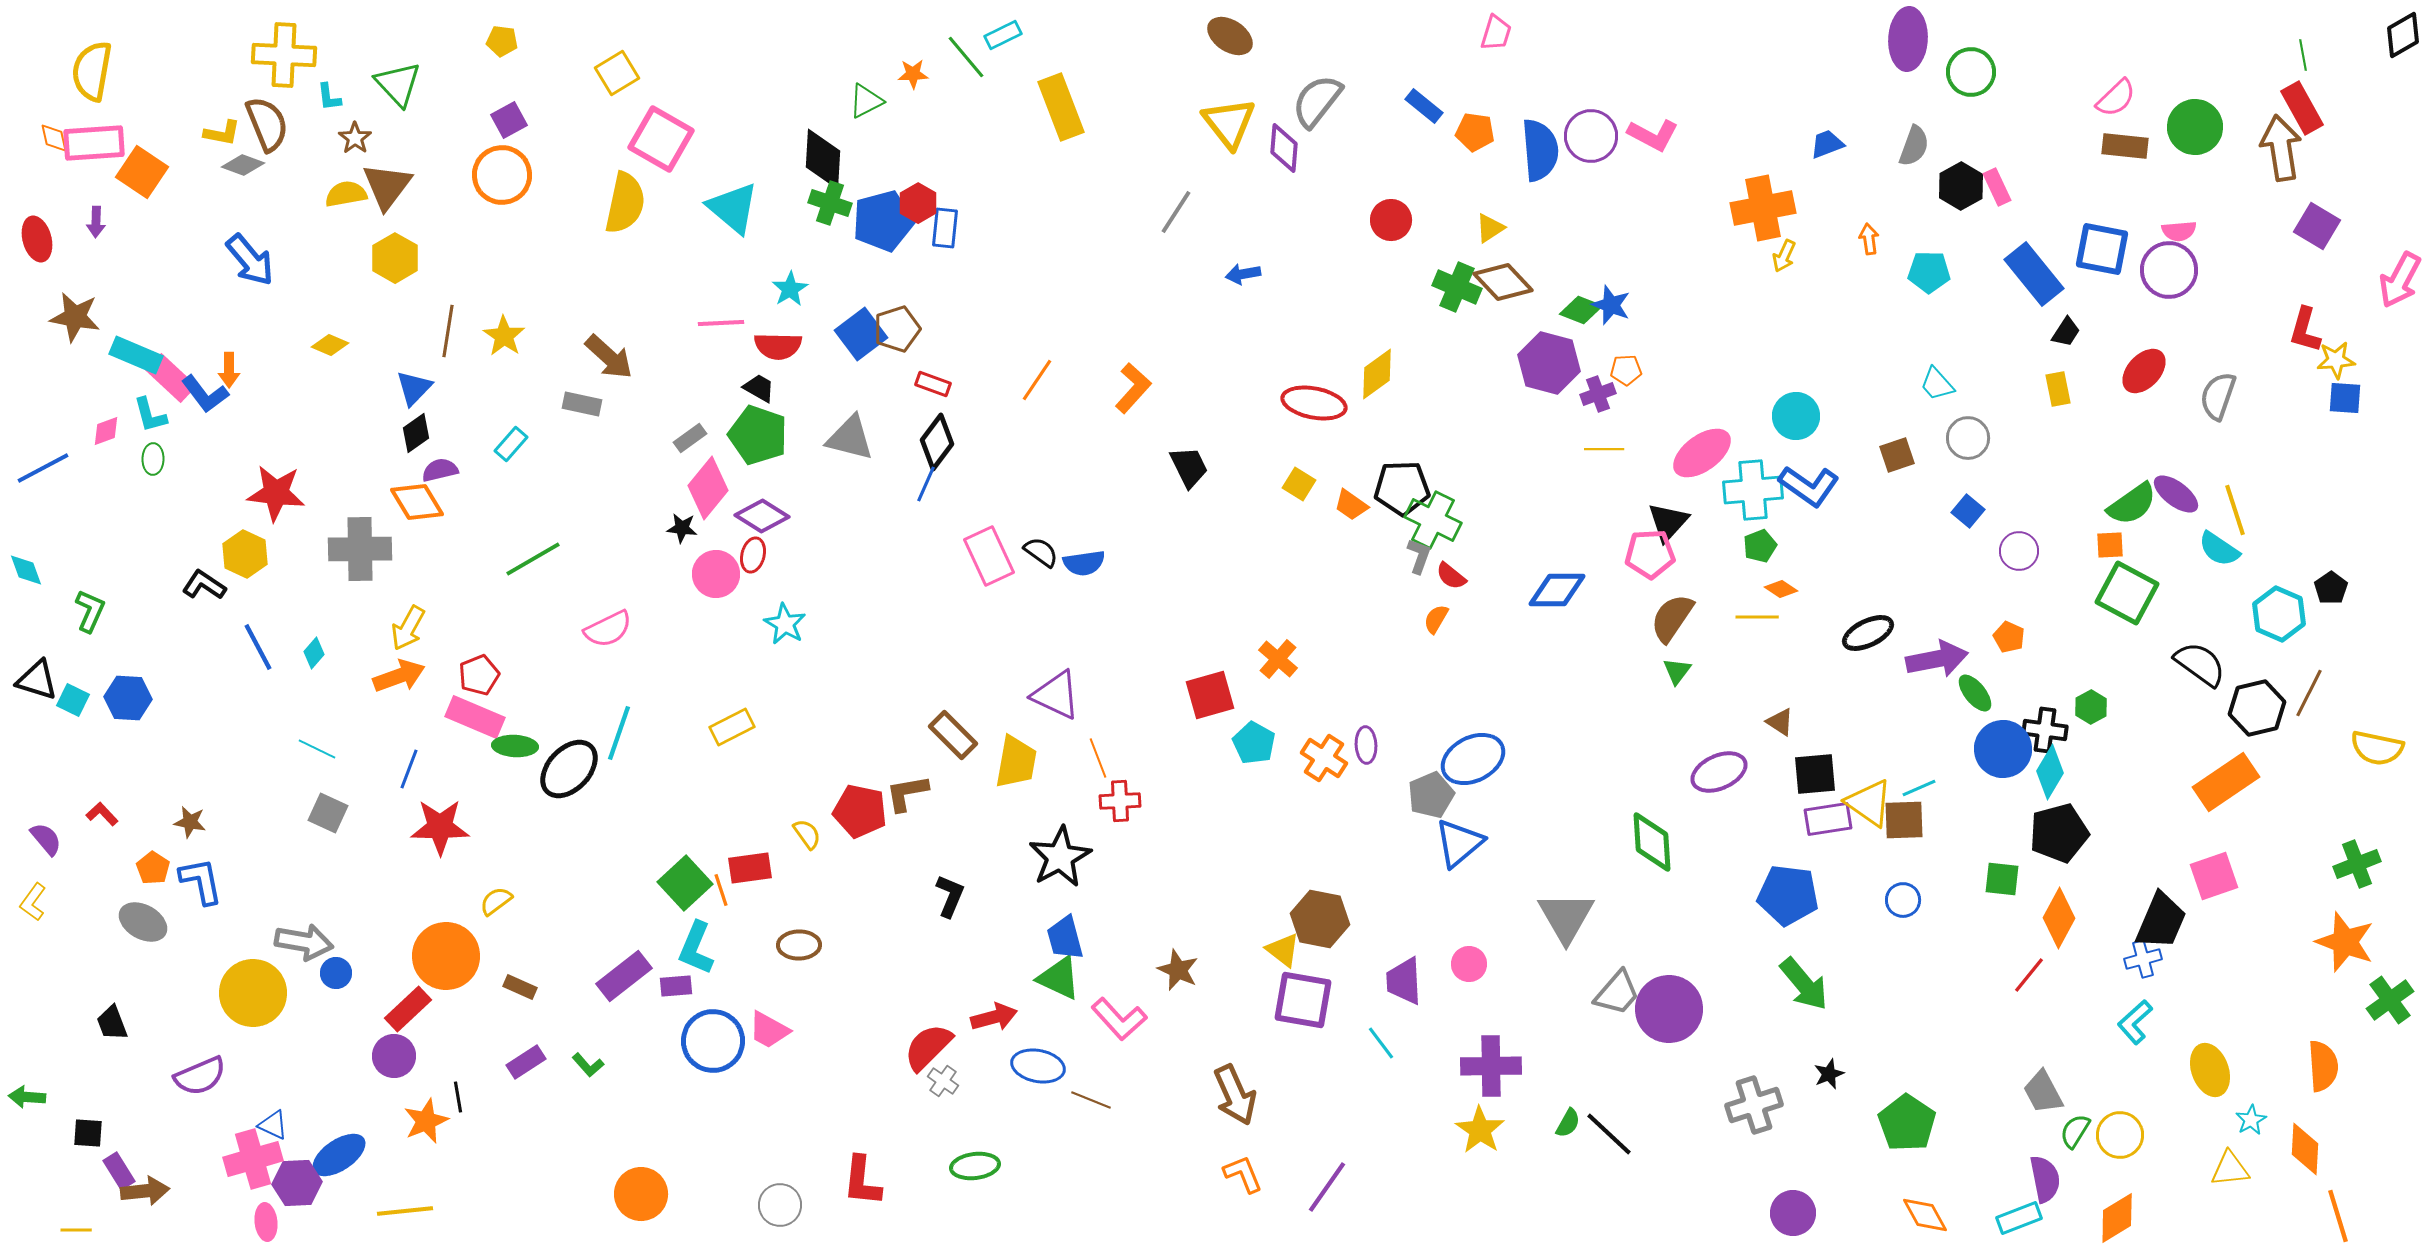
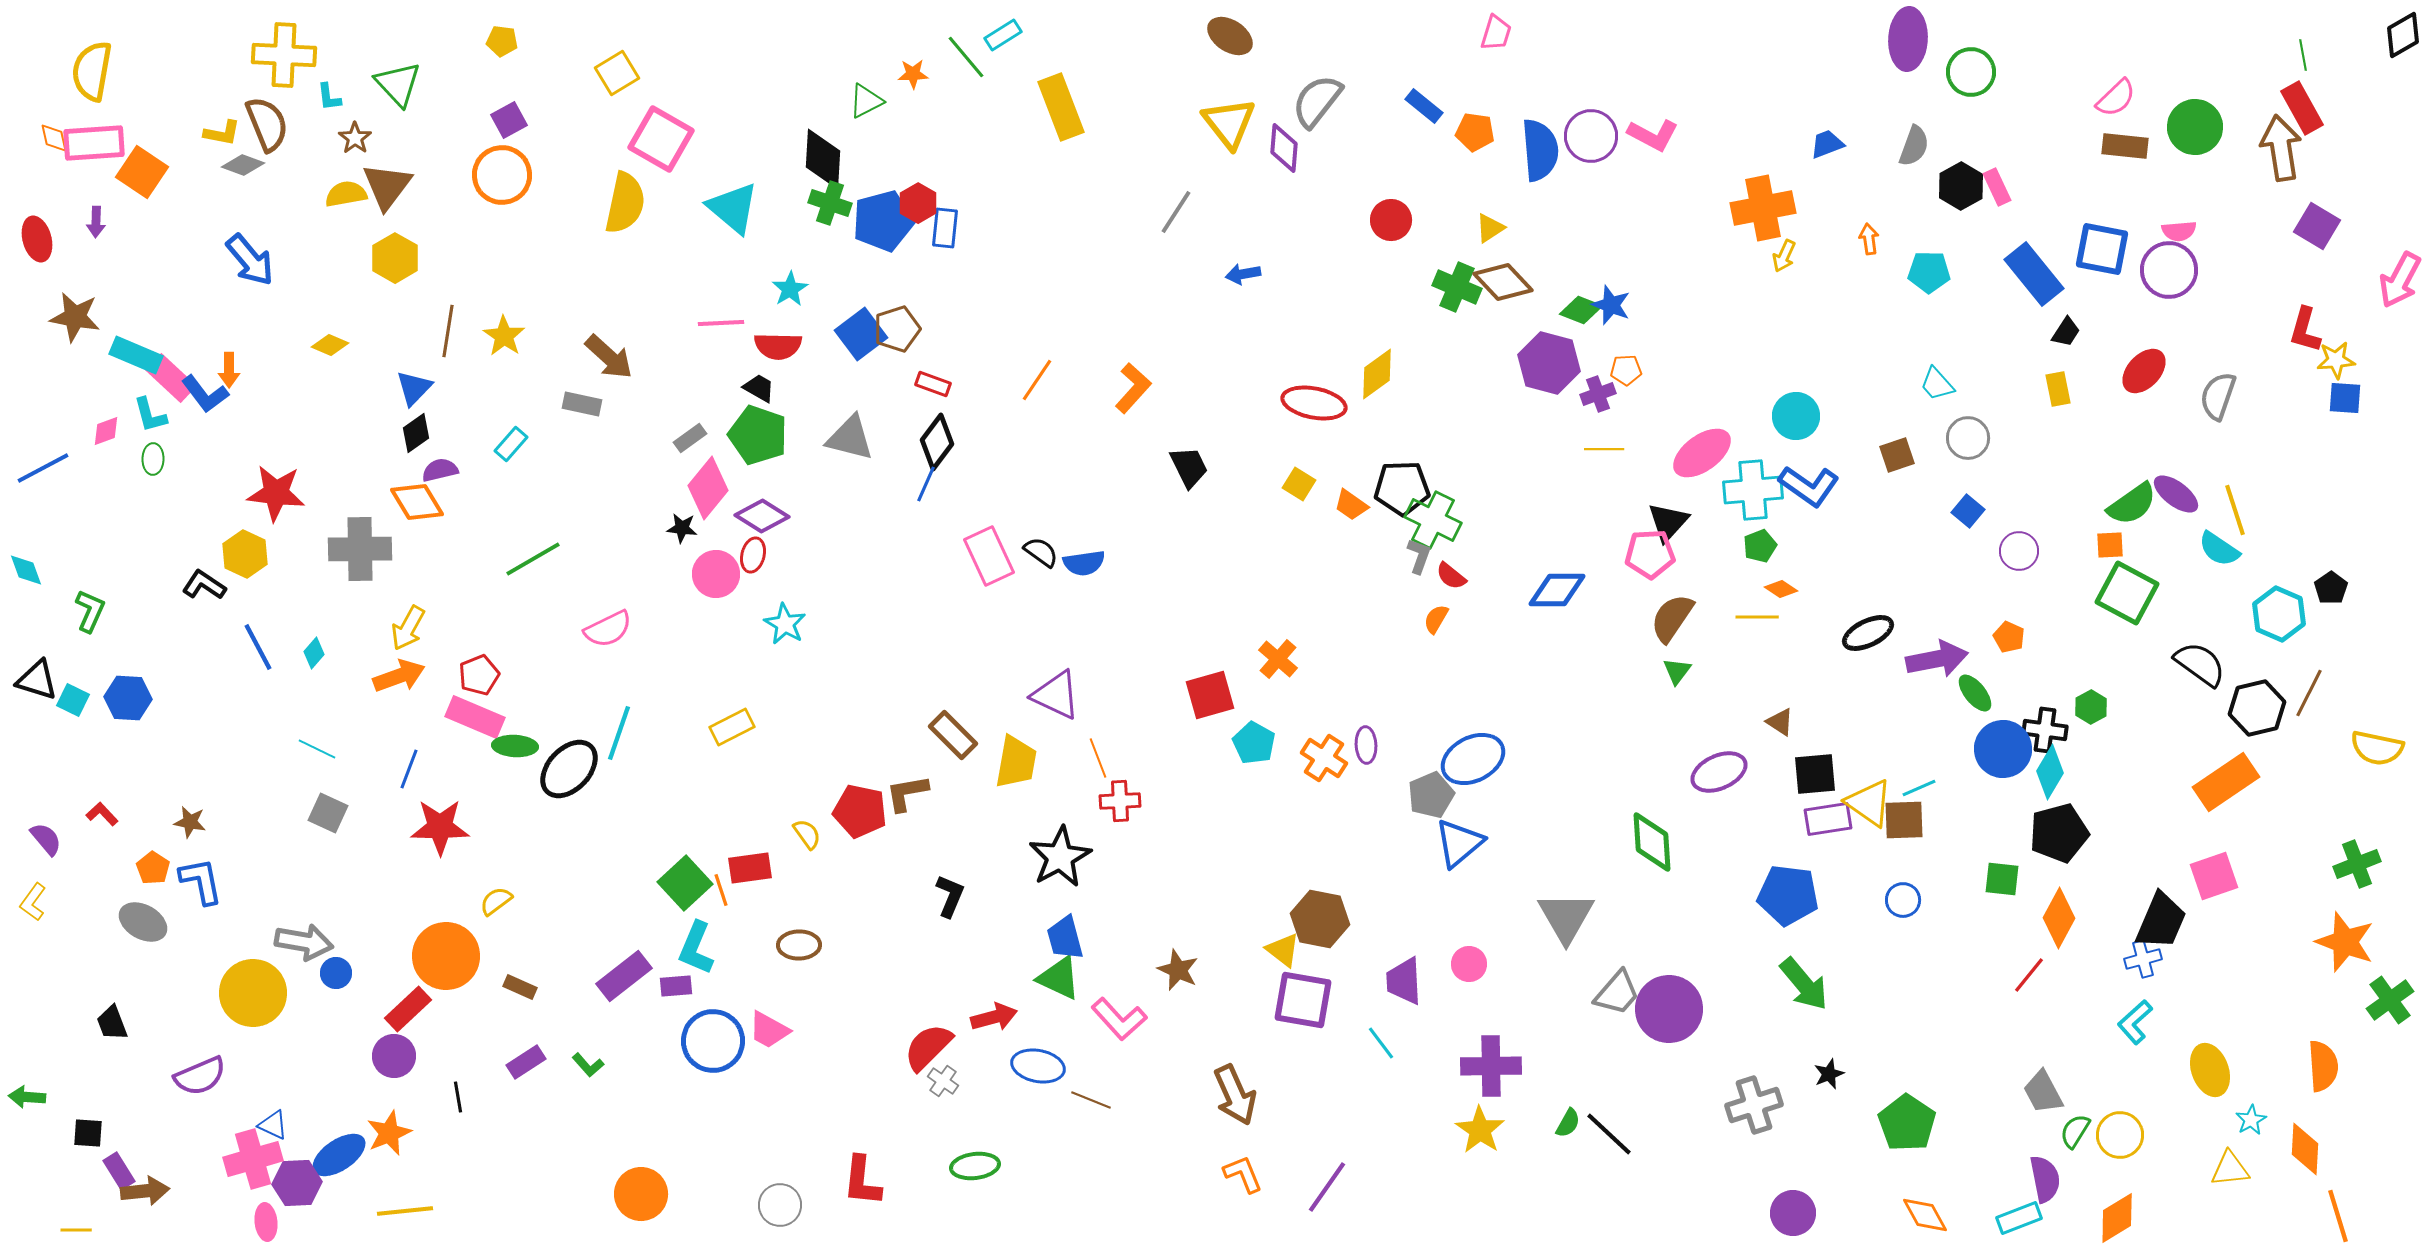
cyan rectangle at (1003, 35): rotated 6 degrees counterclockwise
orange star at (426, 1121): moved 37 px left, 12 px down
